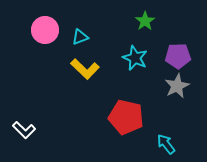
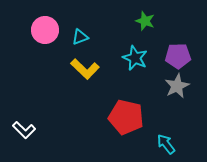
green star: rotated 18 degrees counterclockwise
